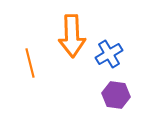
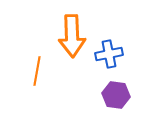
blue cross: rotated 20 degrees clockwise
orange line: moved 7 px right, 8 px down; rotated 24 degrees clockwise
